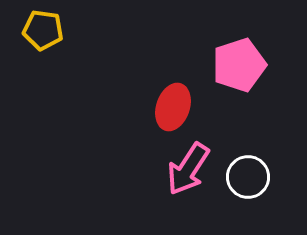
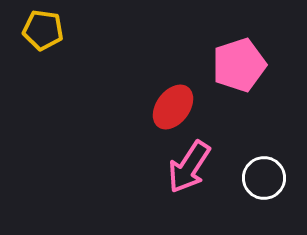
red ellipse: rotated 18 degrees clockwise
pink arrow: moved 1 px right, 2 px up
white circle: moved 16 px right, 1 px down
